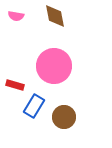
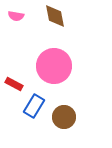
red rectangle: moved 1 px left, 1 px up; rotated 12 degrees clockwise
